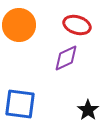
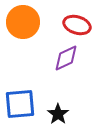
orange circle: moved 4 px right, 3 px up
blue square: rotated 12 degrees counterclockwise
black star: moved 30 px left, 4 px down
